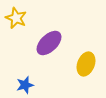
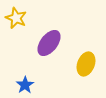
purple ellipse: rotated 8 degrees counterclockwise
blue star: rotated 18 degrees counterclockwise
